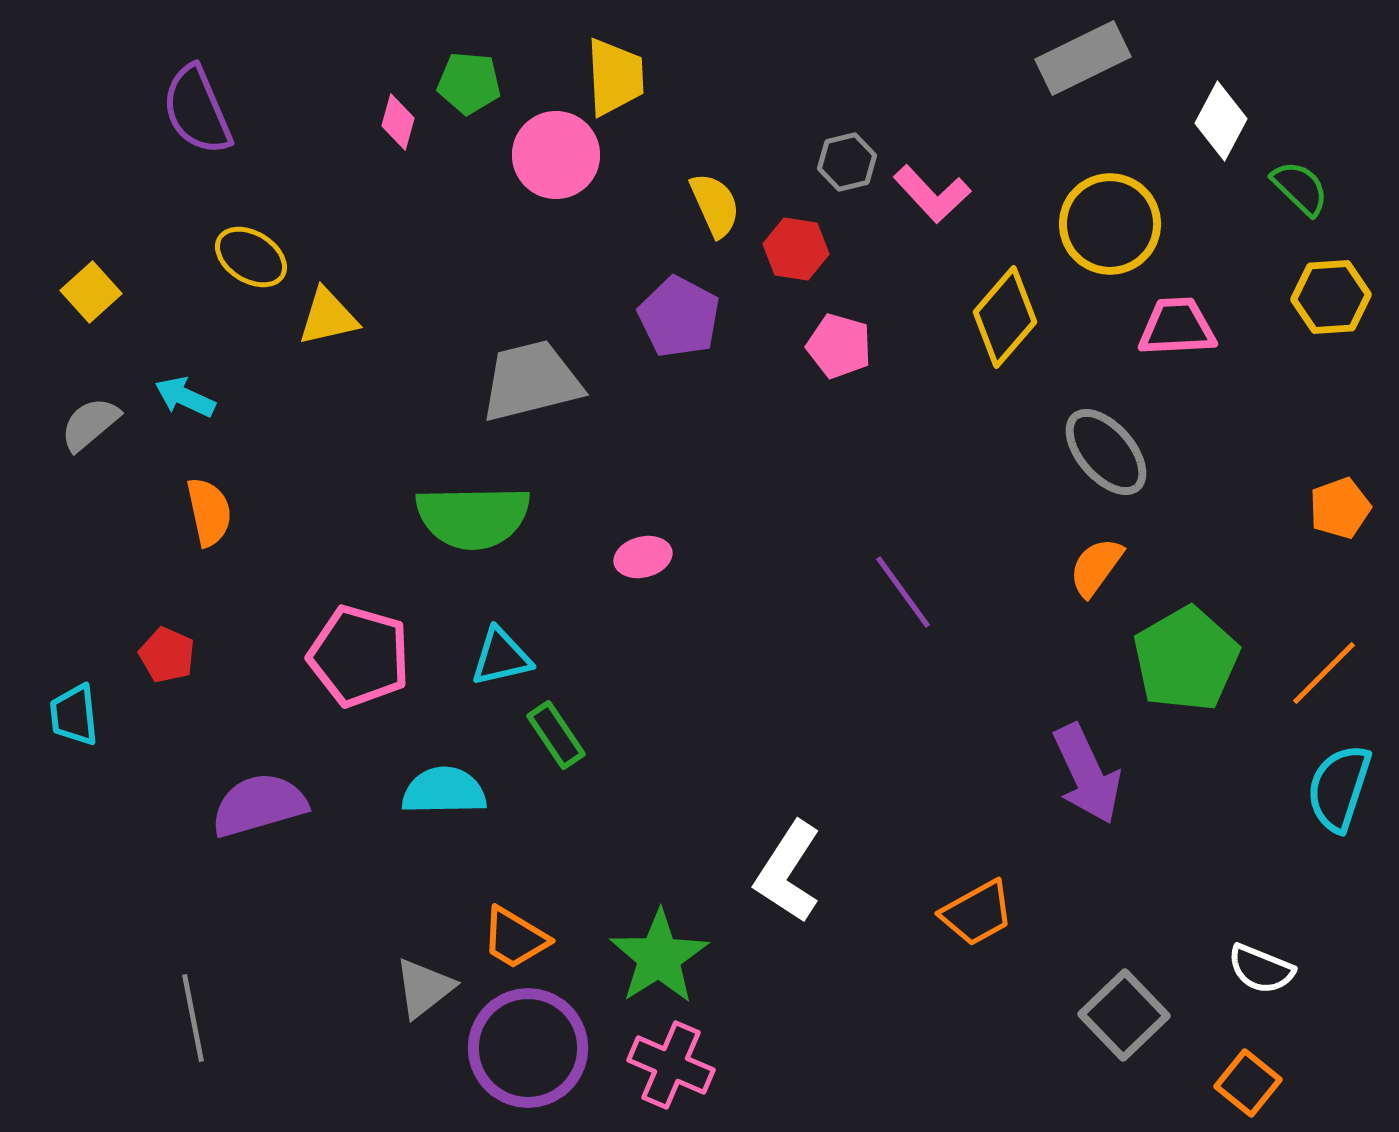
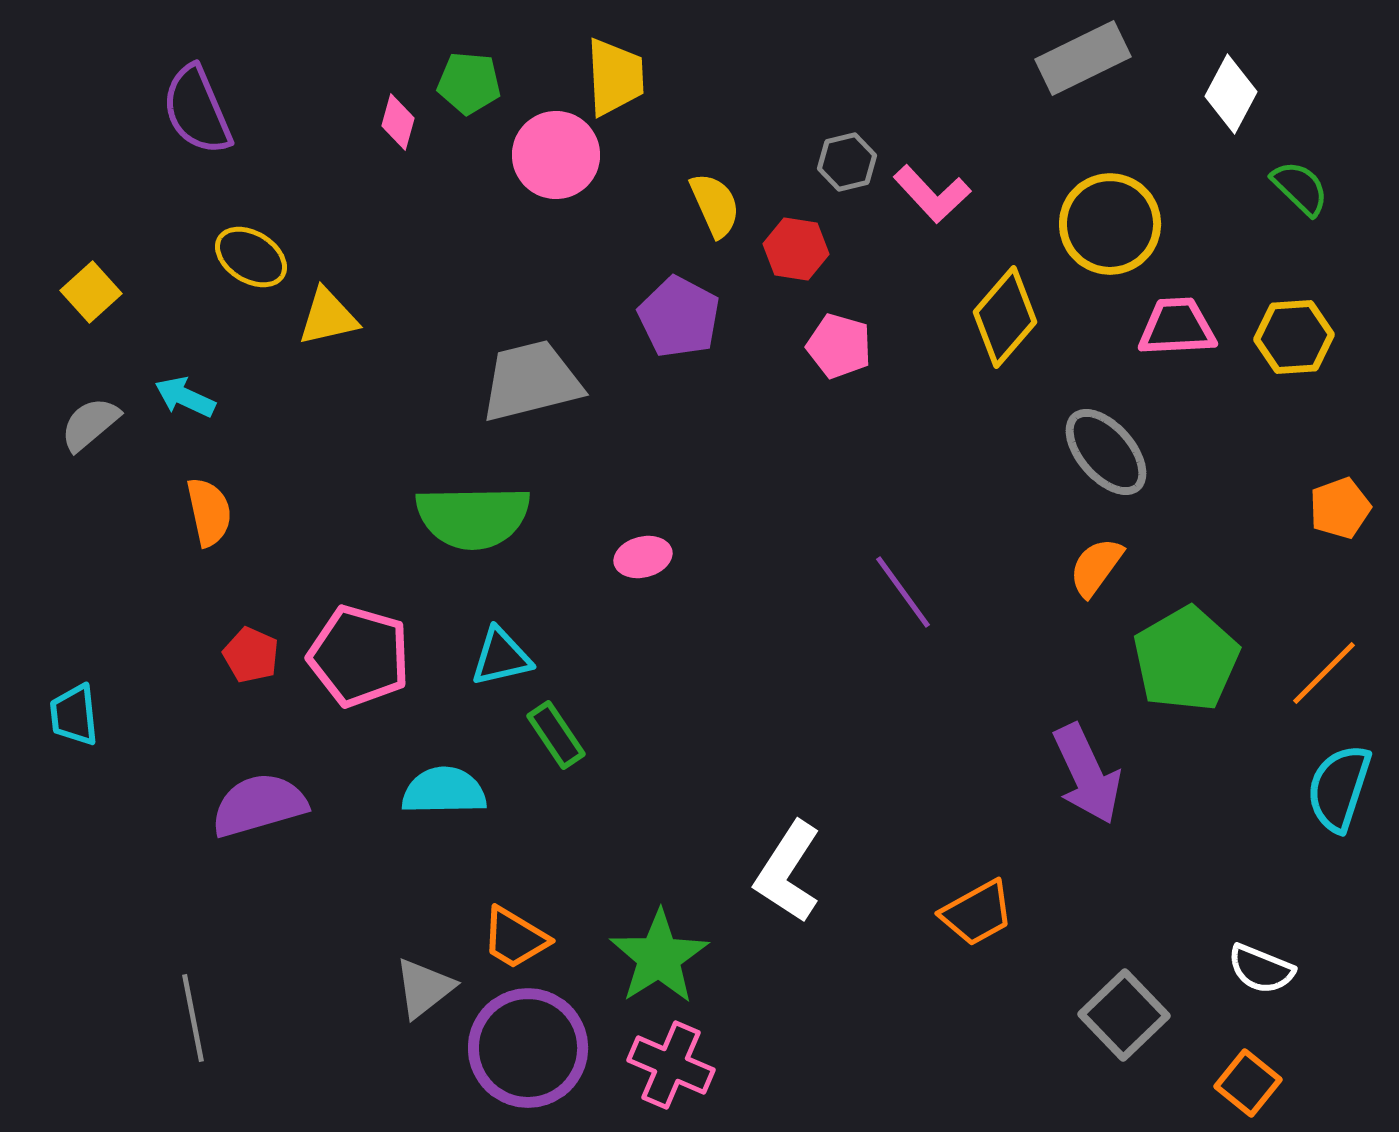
white diamond at (1221, 121): moved 10 px right, 27 px up
yellow hexagon at (1331, 297): moved 37 px left, 40 px down
red pentagon at (167, 655): moved 84 px right
